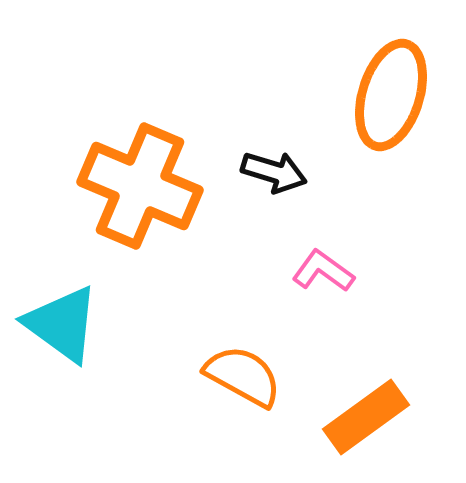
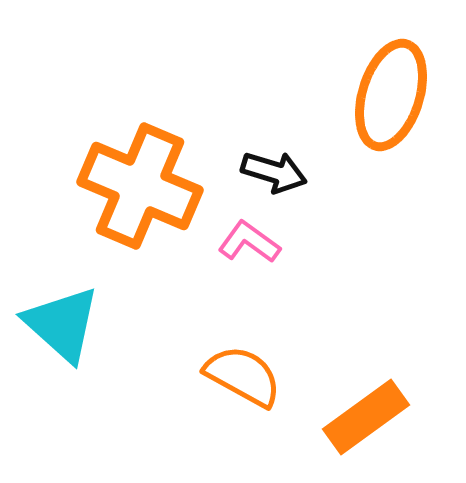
pink L-shape: moved 74 px left, 29 px up
cyan triangle: rotated 6 degrees clockwise
